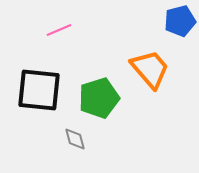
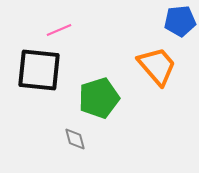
blue pentagon: rotated 8 degrees clockwise
orange trapezoid: moved 7 px right, 3 px up
black square: moved 20 px up
